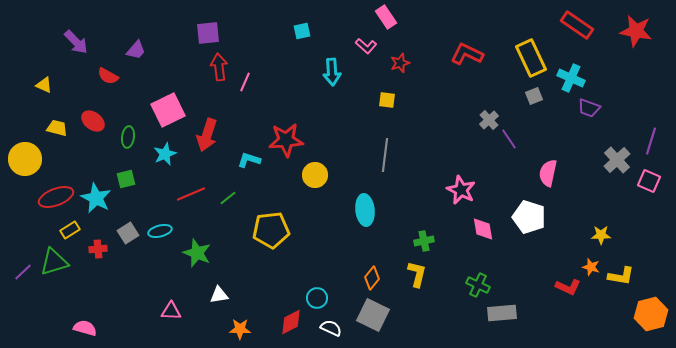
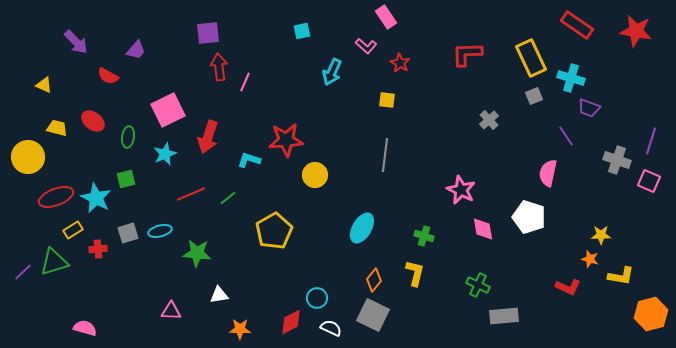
red L-shape at (467, 54): rotated 28 degrees counterclockwise
red star at (400, 63): rotated 24 degrees counterclockwise
cyan arrow at (332, 72): rotated 28 degrees clockwise
cyan cross at (571, 78): rotated 8 degrees counterclockwise
red arrow at (207, 135): moved 1 px right, 2 px down
purple line at (509, 139): moved 57 px right, 3 px up
yellow circle at (25, 159): moved 3 px right, 2 px up
gray cross at (617, 160): rotated 28 degrees counterclockwise
cyan ellipse at (365, 210): moved 3 px left, 18 px down; rotated 36 degrees clockwise
yellow rectangle at (70, 230): moved 3 px right
yellow pentagon at (271, 230): moved 3 px right, 1 px down; rotated 24 degrees counterclockwise
gray square at (128, 233): rotated 15 degrees clockwise
green cross at (424, 241): moved 5 px up; rotated 30 degrees clockwise
green star at (197, 253): rotated 16 degrees counterclockwise
orange star at (591, 267): moved 1 px left, 8 px up
yellow L-shape at (417, 274): moved 2 px left, 1 px up
orange diamond at (372, 278): moved 2 px right, 2 px down
gray rectangle at (502, 313): moved 2 px right, 3 px down
